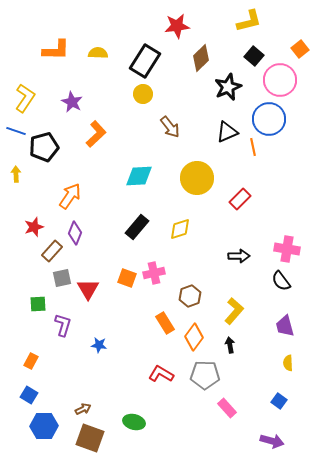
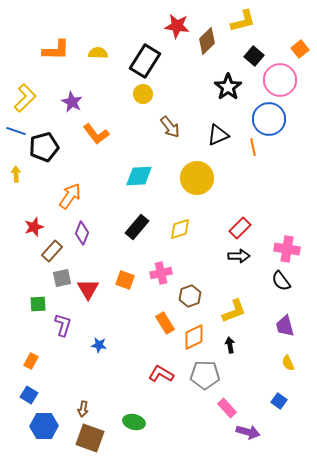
yellow L-shape at (249, 21): moved 6 px left
red star at (177, 26): rotated 15 degrees clockwise
brown diamond at (201, 58): moved 6 px right, 17 px up
black star at (228, 87): rotated 12 degrees counterclockwise
yellow L-shape at (25, 98): rotated 12 degrees clockwise
black triangle at (227, 132): moved 9 px left, 3 px down
orange L-shape at (96, 134): rotated 96 degrees clockwise
red rectangle at (240, 199): moved 29 px down
purple diamond at (75, 233): moved 7 px right
pink cross at (154, 273): moved 7 px right
orange square at (127, 278): moved 2 px left, 2 px down
yellow L-shape at (234, 311): rotated 28 degrees clockwise
orange diamond at (194, 337): rotated 28 degrees clockwise
yellow semicircle at (288, 363): rotated 21 degrees counterclockwise
brown arrow at (83, 409): rotated 126 degrees clockwise
purple arrow at (272, 441): moved 24 px left, 9 px up
